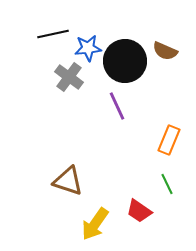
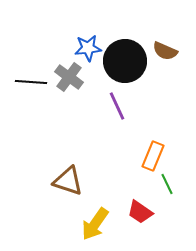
black line: moved 22 px left, 48 px down; rotated 16 degrees clockwise
orange rectangle: moved 16 px left, 16 px down
red trapezoid: moved 1 px right, 1 px down
